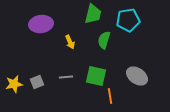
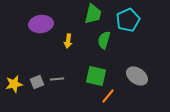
cyan pentagon: rotated 15 degrees counterclockwise
yellow arrow: moved 2 px left, 1 px up; rotated 32 degrees clockwise
gray line: moved 9 px left, 2 px down
orange line: moved 2 px left; rotated 49 degrees clockwise
